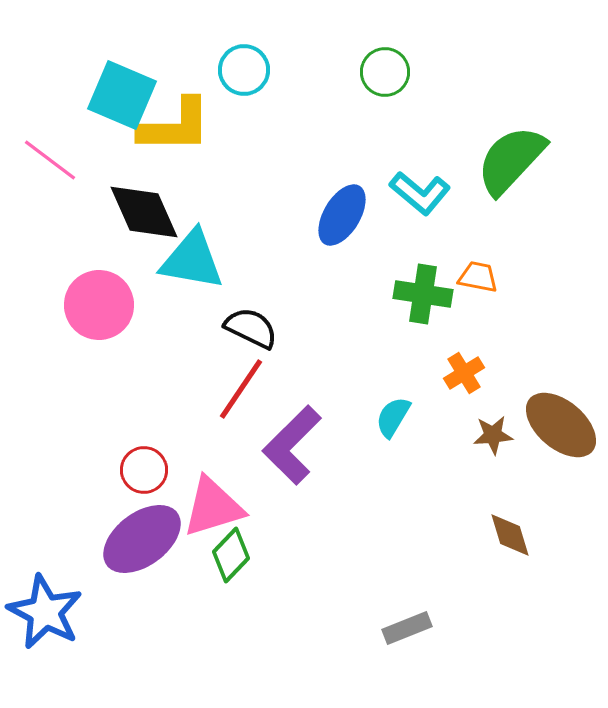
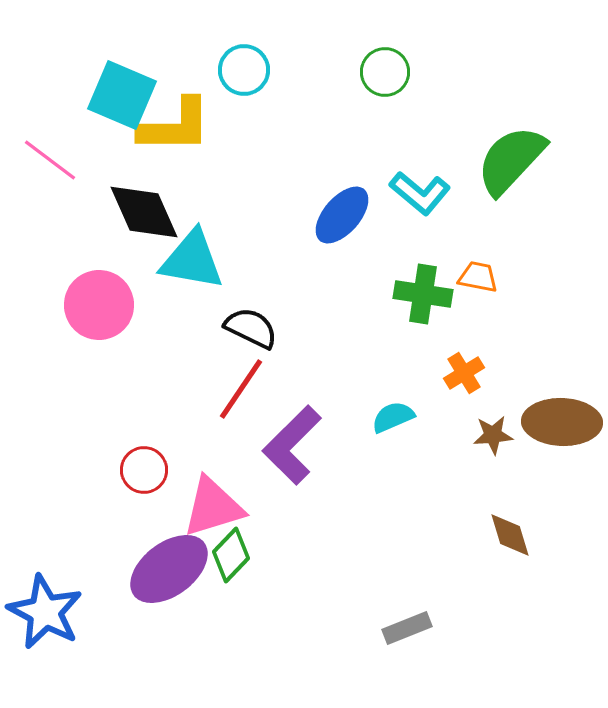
blue ellipse: rotated 10 degrees clockwise
cyan semicircle: rotated 36 degrees clockwise
brown ellipse: moved 1 px right, 3 px up; rotated 38 degrees counterclockwise
purple ellipse: moved 27 px right, 30 px down
